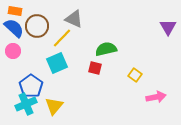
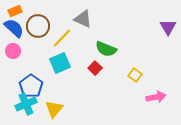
orange rectangle: rotated 32 degrees counterclockwise
gray triangle: moved 9 px right
brown circle: moved 1 px right
green semicircle: rotated 145 degrees counterclockwise
cyan square: moved 3 px right
red square: rotated 32 degrees clockwise
yellow triangle: moved 3 px down
